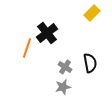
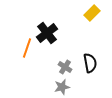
gray star: moved 1 px left
